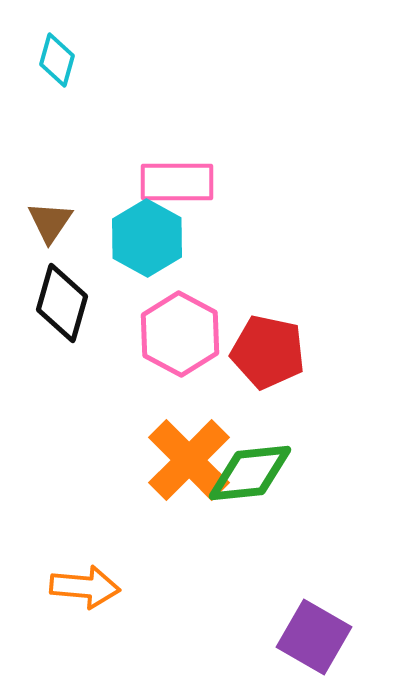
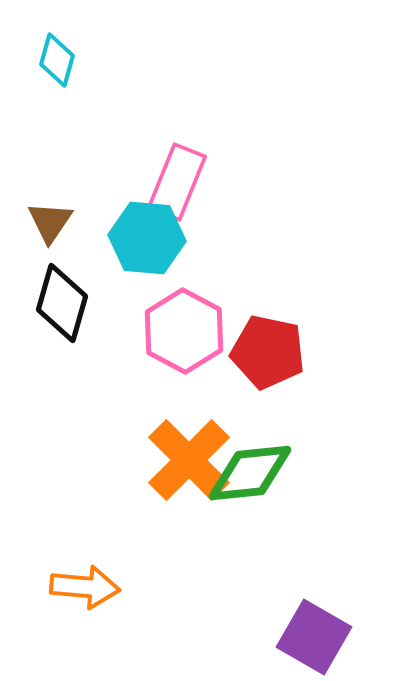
pink rectangle: rotated 68 degrees counterclockwise
cyan hexagon: rotated 24 degrees counterclockwise
pink hexagon: moved 4 px right, 3 px up
